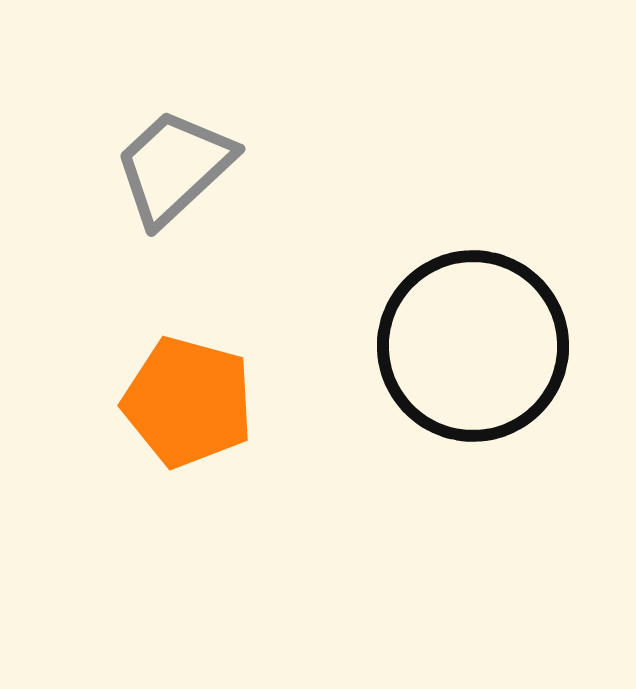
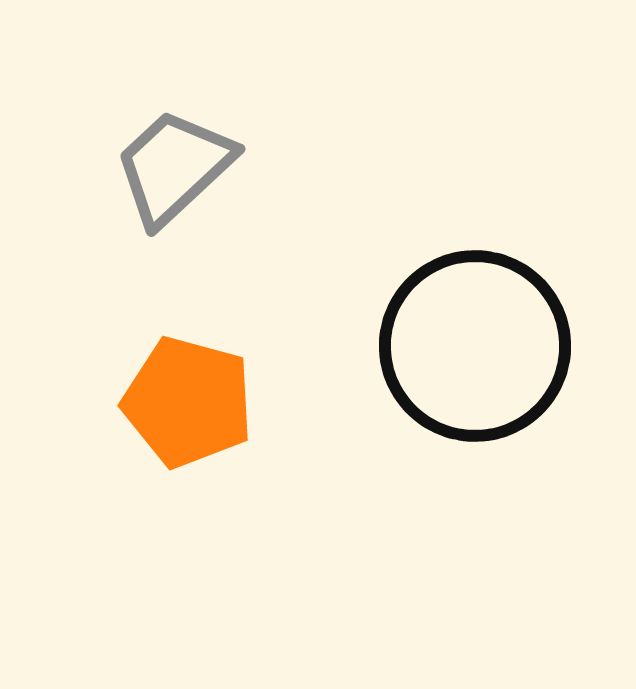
black circle: moved 2 px right
